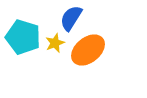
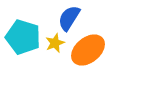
blue semicircle: moved 2 px left
